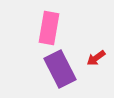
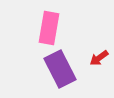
red arrow: moved 3 px right
